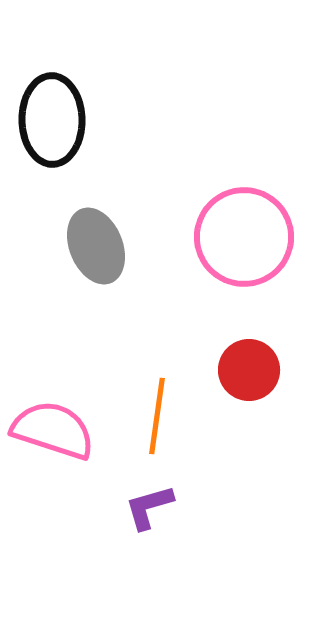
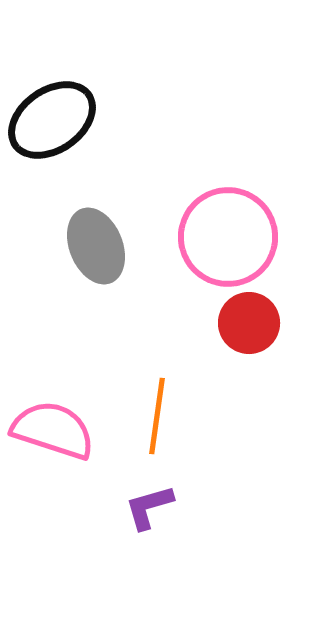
black ellipse: rotated 56 degrees clockwise
pink circle: moved 16 px left
red circle: moved 47 px up
